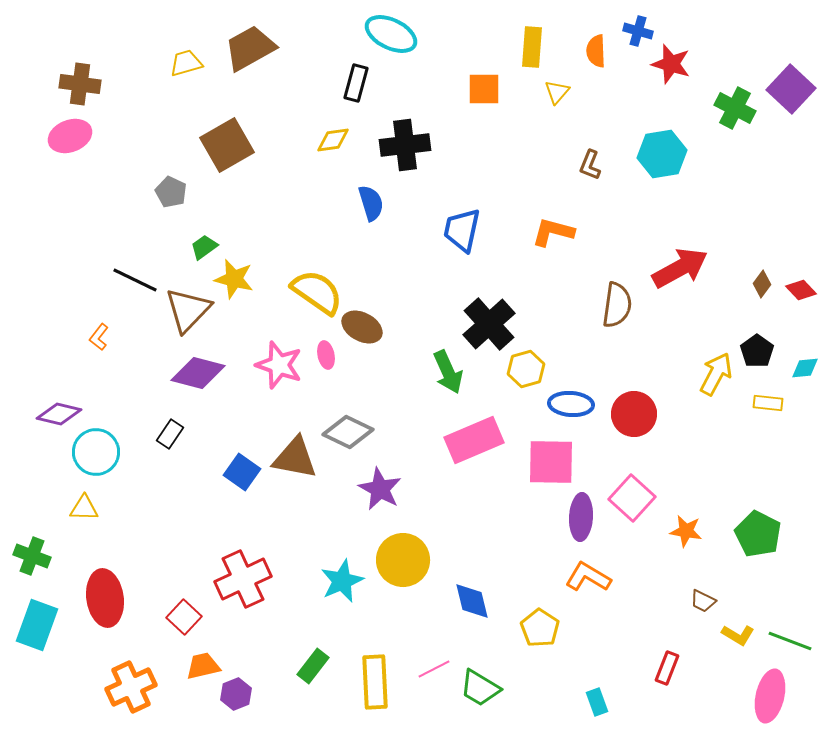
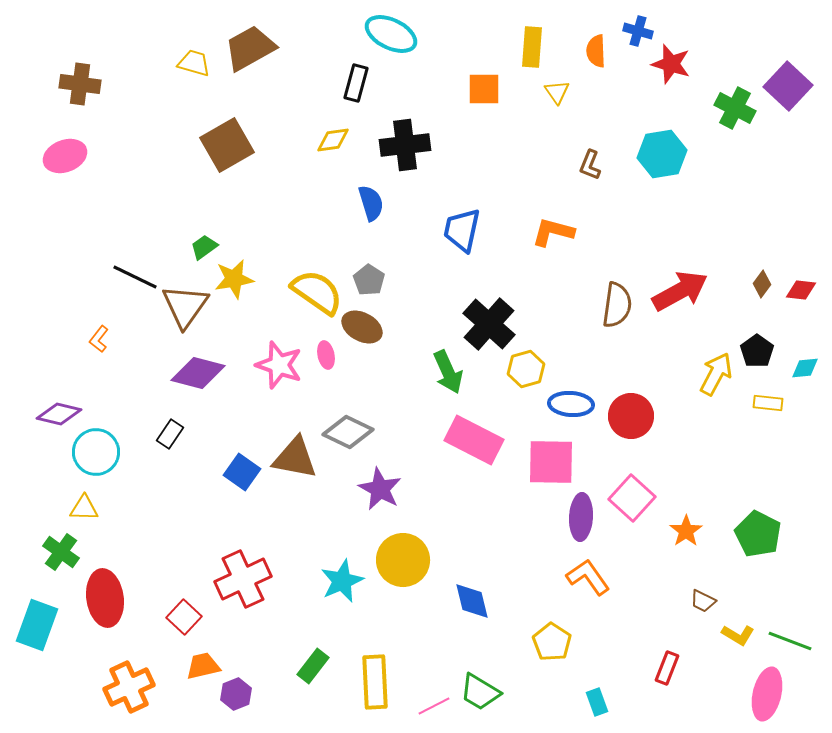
yellow trapezoid at (186, 63): moved 8 px right; rotated 32 degrees clockwise
purple square at (791, 89): moved 3 px left, 3 px up
yellow triangle at (557, 92): rotated 16 degrees counterclockwise
pink ellipse at (70, 136): moved 5 px left, 20 px down
gray pentagon at (171, 192): moved 198 px right, 88 px down; rotated 8 degrees clockwise
red arrow at (680, 268): moved 23 px down
yellow star at (234, 279): rotated 24 degrees counterclockwise
black line at (135, 280): moved 3 px up
red diamond at (801, 290): rotated 40 degrees counterclockwise
brown triangle at (188, 310): moved 3 px left, 4 px up; rotated 9 degrees counterclockwise
black cross at (489, 324): rotated 6 degrees counterclockwise
orange L-shape at (99, 337): moved 2 px down
red circle at (634, 414): moved 3 px left, 2 px down
pink rectangle at (474, 440): rotated 50 degrees clockwise
orange star at (686, 531): rotated 28 degrees clockwise
green cross at (32, 556): moved 29 px right, 4 px up; rotated 15 degrees clockwise
orange L-shape at (588, 577): rotated 24 degrees clockwise
yellow pentagon at (540, 628): moved 12 px right, 14 px down
pink line at (434, 669): moved 37 px down
orange cross at (131, 687): moved 2 px left
green trapezoid at (480, 688): moved 4 px down
pink ellipse at (770, 696): moved 3 px left, 2 px up
